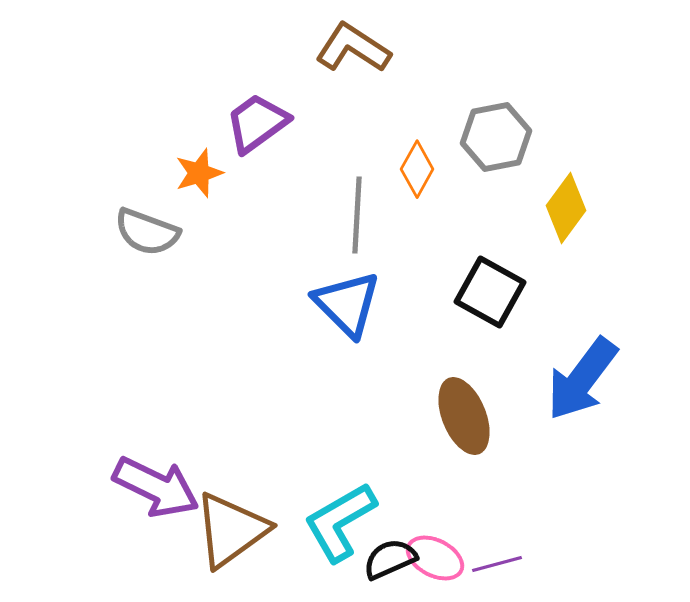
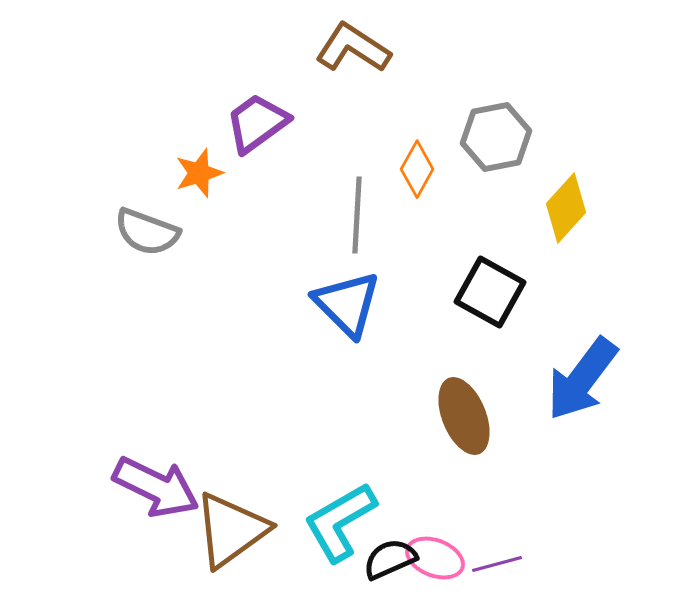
yellow diamond: rotated 6 degrees clockwise
pink ellipse: rotated 6 degrees counterclockwise
